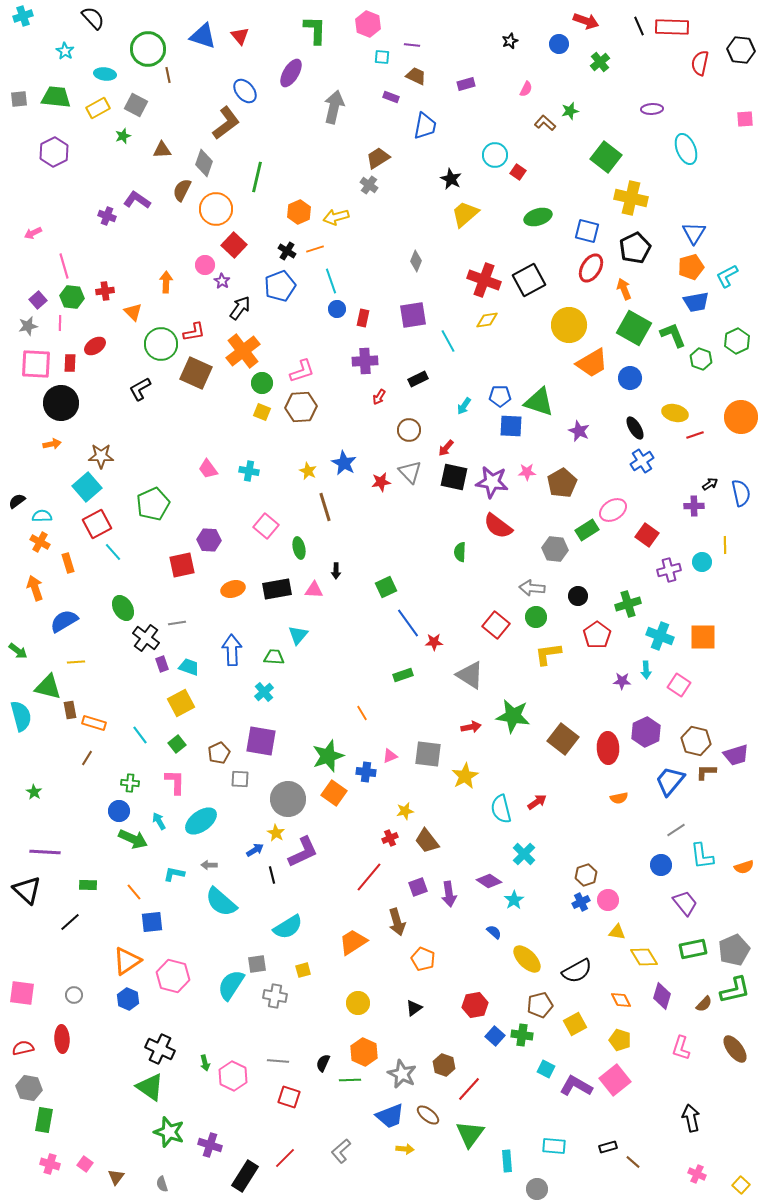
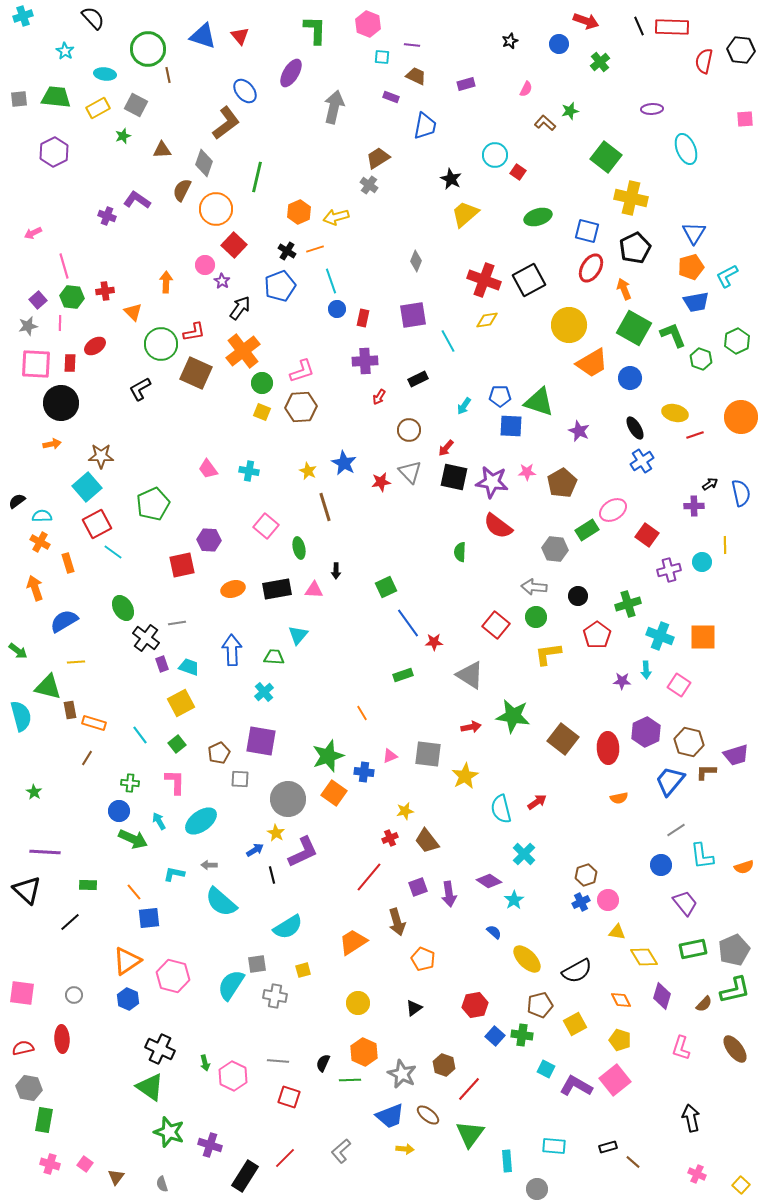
red semicircle at (700, 63): moved 4 px right, 2 px up
cyan line at (113, 552): rotated 12 degrees counterclockwise
gray arrow at (532, 588): moved 2 px right, 1 px up
brown hexagon at (696, 741): moved 7 px left, 1 px down
blue cross at (366, 772): moved 2 px left
blue square at (152, 922): moved 3 px left, 4 px up
